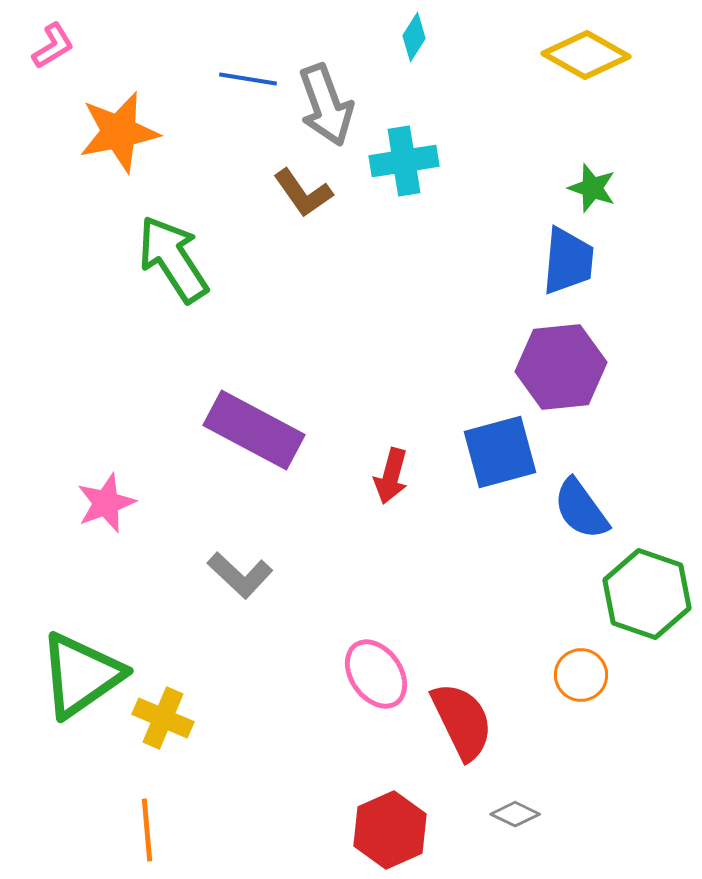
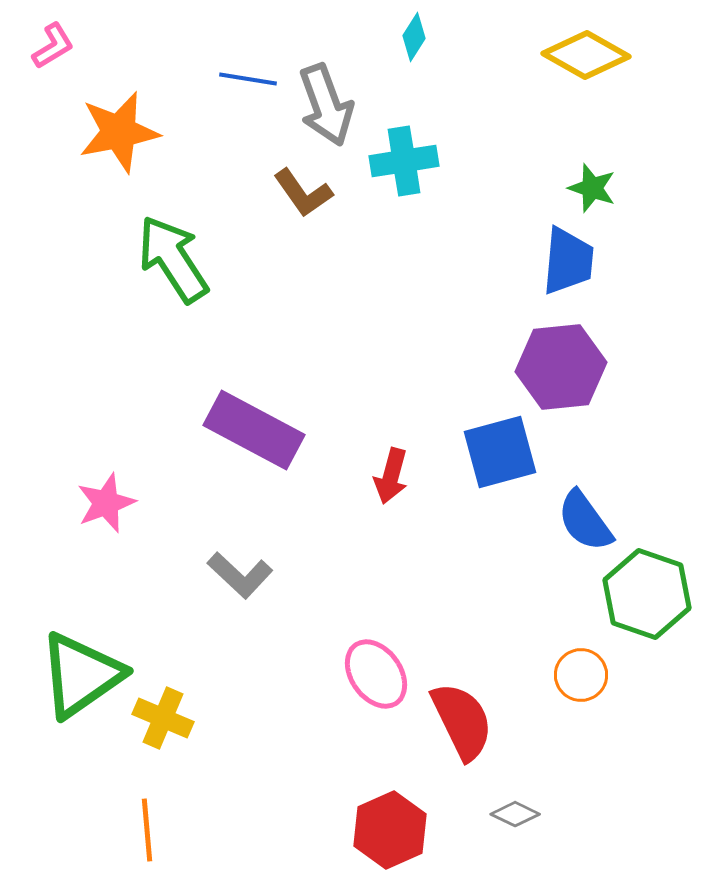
blue semicircle: moved 4 px right, 12 px down
